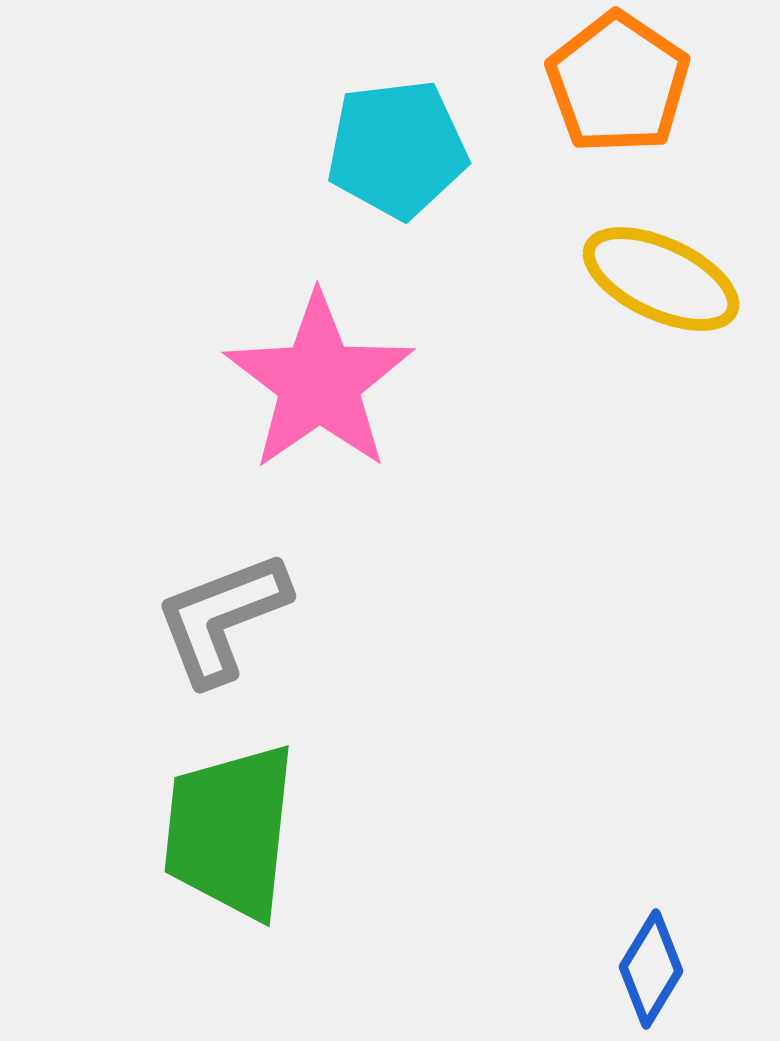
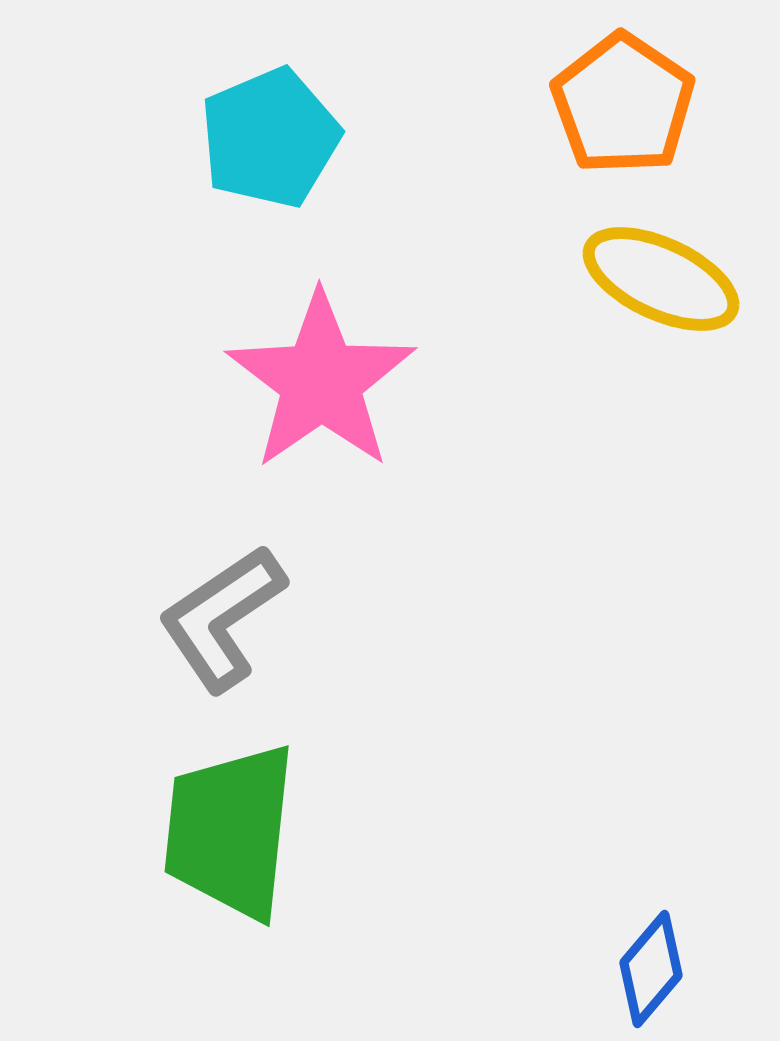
orange pentagon: moved 5 px right, 21 px down
cyan pentagon: moved 127 px left, 11 px up; rotated 16 degrees counterclockwise
pink star: moved 2 px right, 1 px up
gray L-shape: rotated 13 degrees counterclockwise
blue diamond: rotated 9 degrees clockwise
